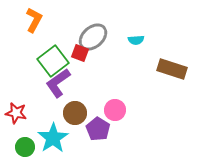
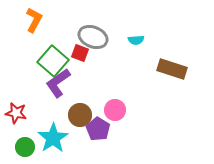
gray ellipse: rotated 64 degrees clockwise
green square: rotated 12 degrees counterclockwise
brown circle: moved 5 px right, 2 px down
